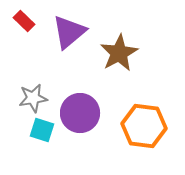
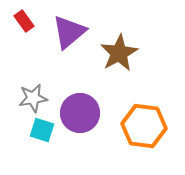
red rectangle: rotated 10 degrees clockwise
